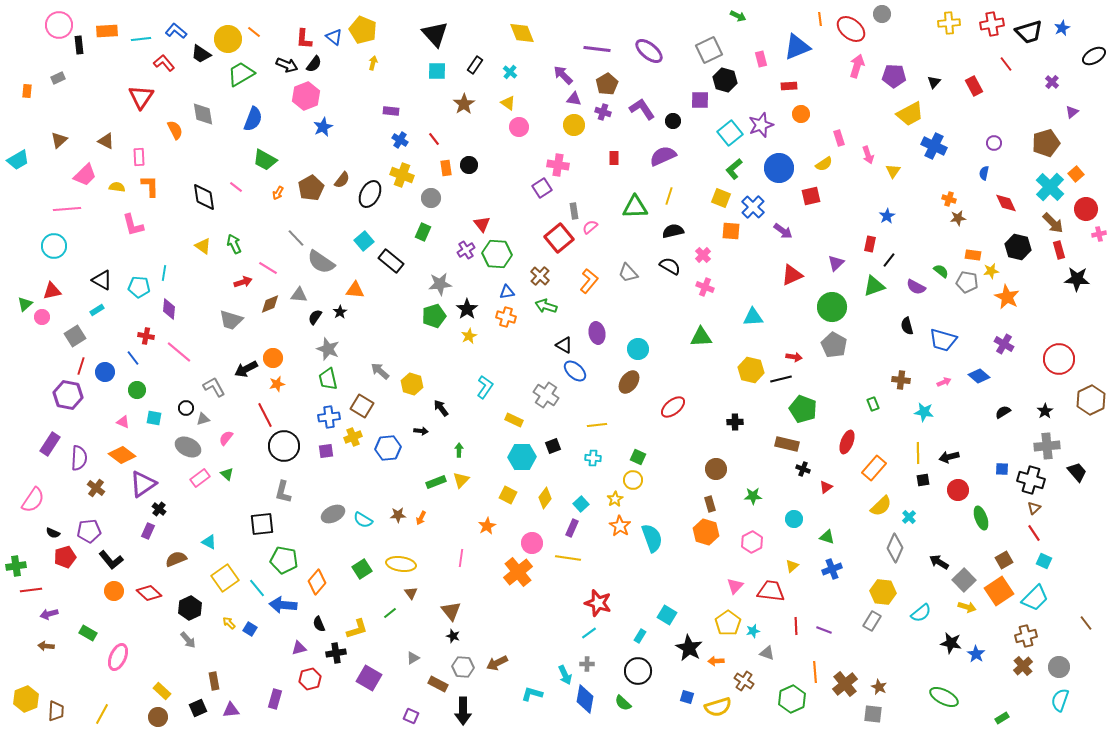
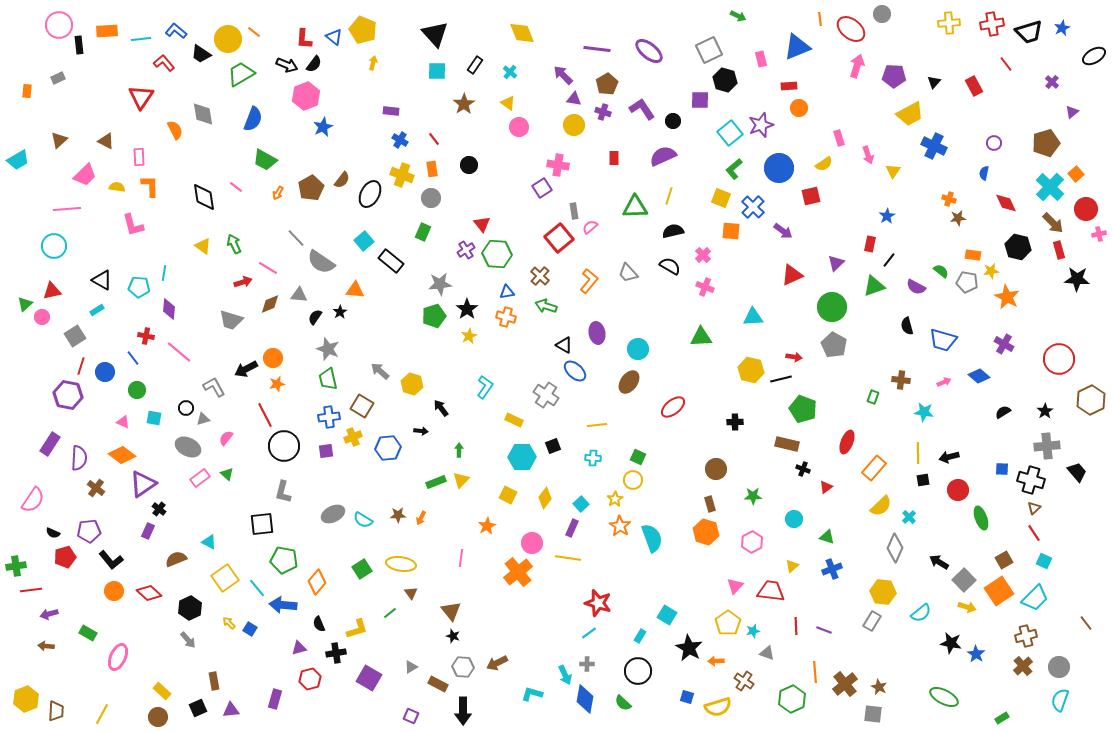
orange circle at (801, 114): moved 2 px left, 6 px up
orange rectangle at (446, 168): moved 14 px left, 1 px down
green rectangle at (873, 404): moved 7 px up; rotated 40 degrees clockwise
gray triangle at (413, 658): moved 2 px left, 9 px down
